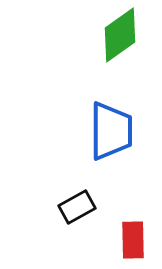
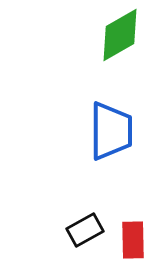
green diamond: rotated 6 degrees clockwise
black rectangle: moved 8 px right, 23 px down
